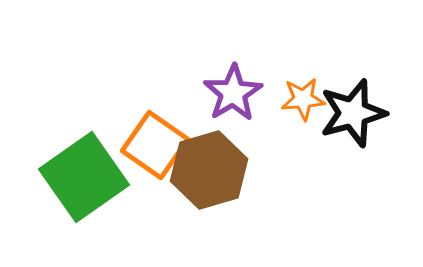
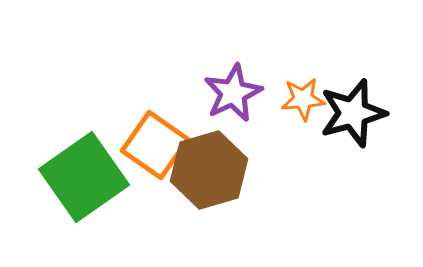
purple star: rotated 6 degrees clockwise
